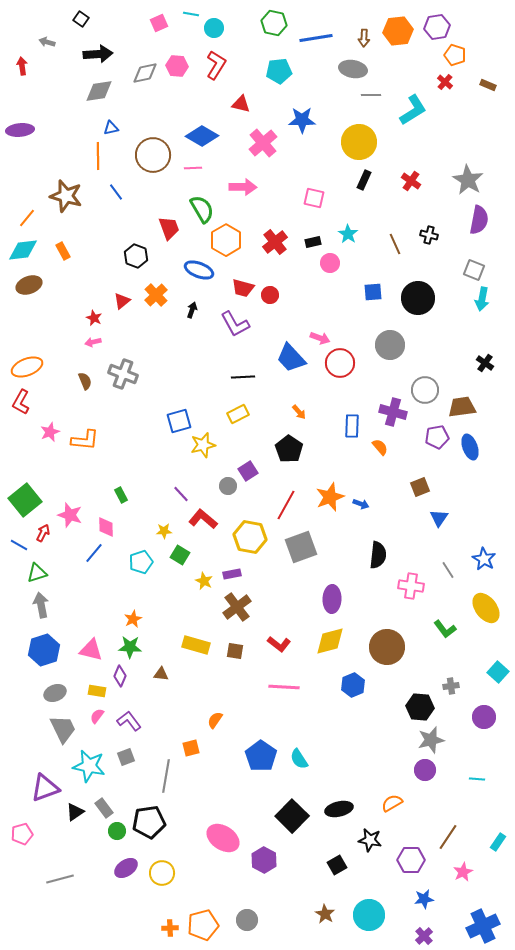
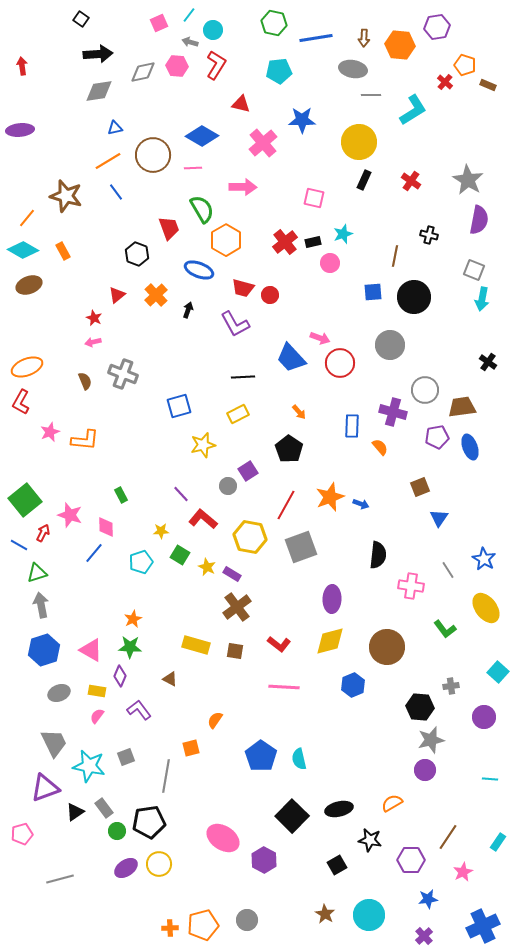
cyan line at (191, 14): moved 2 px left, 1 px down; rotated 63 degrees counterclockwise
cyan circle at (214, 28): moved 1 px left, 2 px down
orange hexagon at (398, 31): moved 2 px right, 14 px down; rotated 12 degrees clockwise
gray arrow at (47, 42): moved 143 px right
orange pentagon at (455, 55): moved 10 px right, 10 px down
gray diamond at (145, 73): moved 2 px left, 1 px up
blue triangle at (111, 128): moved 4 px right
orange line at (98, 156): moved 10 px right, 5 px down; rotated 60 degrees clockwise
cyan star at (348, 234): moved 5 px left; rotated 18 degrees clockwise
red cross at (275, 242): moved 10 px right
brown line at (395, 244): moved 12 px down; rotated 35 degrees clockwise
cyan diamond at (23, 250): rotated 36 degrees clockwise
black hexagon at (136, 256): moved 1 px right, 2 px up
black circle at (418, 298): moved 4 px left, 1 px up
red triangle at (122, 301): moved 5 px left, 6 px up
black arrow at (192, 310): moved 4 px left
black cross at (485, 363): moved 3 px right, 1 px up
blue square at (179, 421): moved 15 px up
yellow star at (164, 531): moved 3 px left
purple rectangle at (232, 574): rotated 42 degrees clockwise
yellow star at (204, 581): moved 3 px right, 14 px up
pink triangle at (91, 650): rotated 15 degrees clockwise
brown triangle at (161, 674): moved 9 px right, 5 px down; rotated 21 degrees clockwise
gray ellipse at (55, 693): moved 4 px right
purple L-shape at (129, 721): moved 10 px right, 11 px up
gray trapezoid at (63, 729): moved 9 px left, 14 px down
cyan semicircle at (299, 759): rotated 20 degrees clockwise
cyan line at (477, 779): moved 13 px right
yellow circle at (162, 873): moved 3 px left, 9 px up
blue star at (424, 899): moved 4 px right
